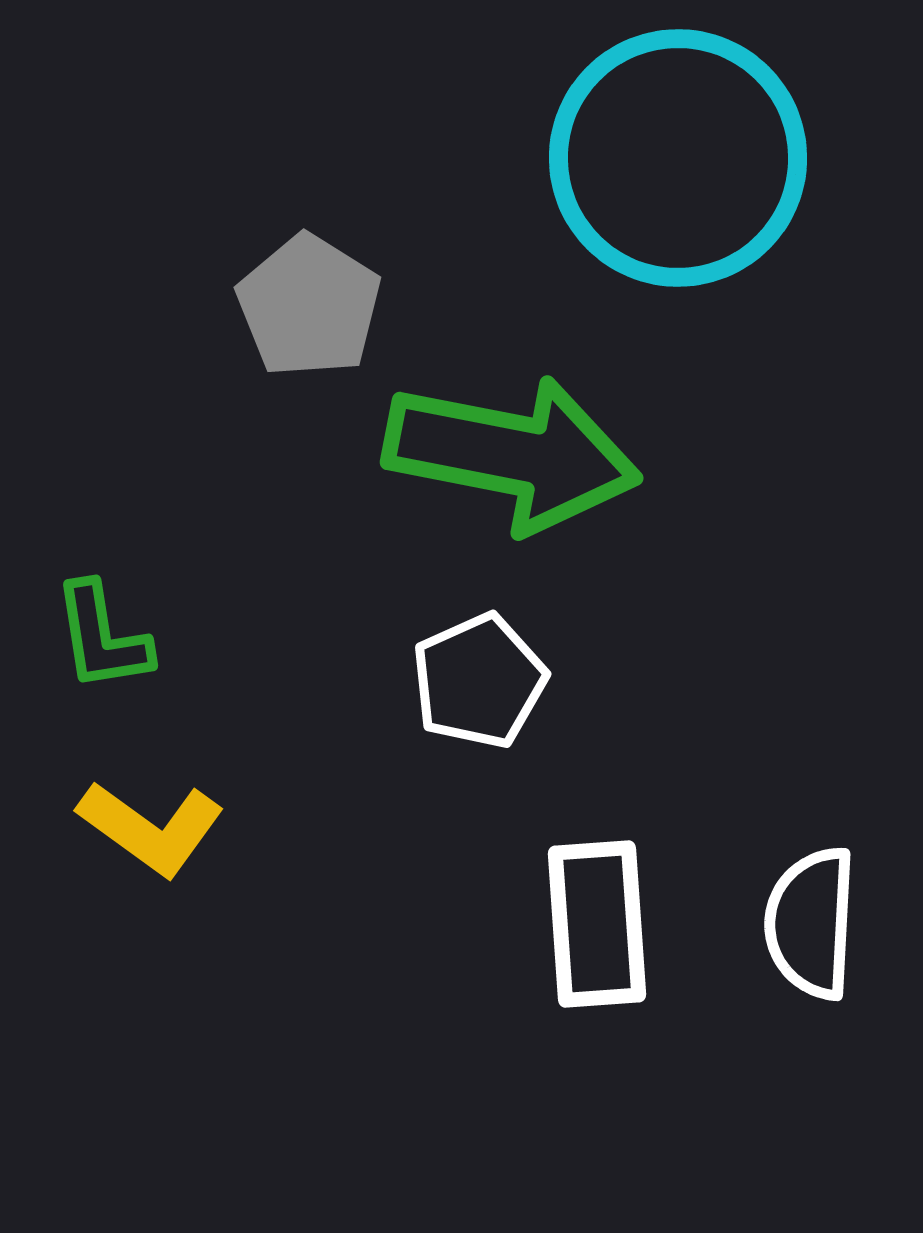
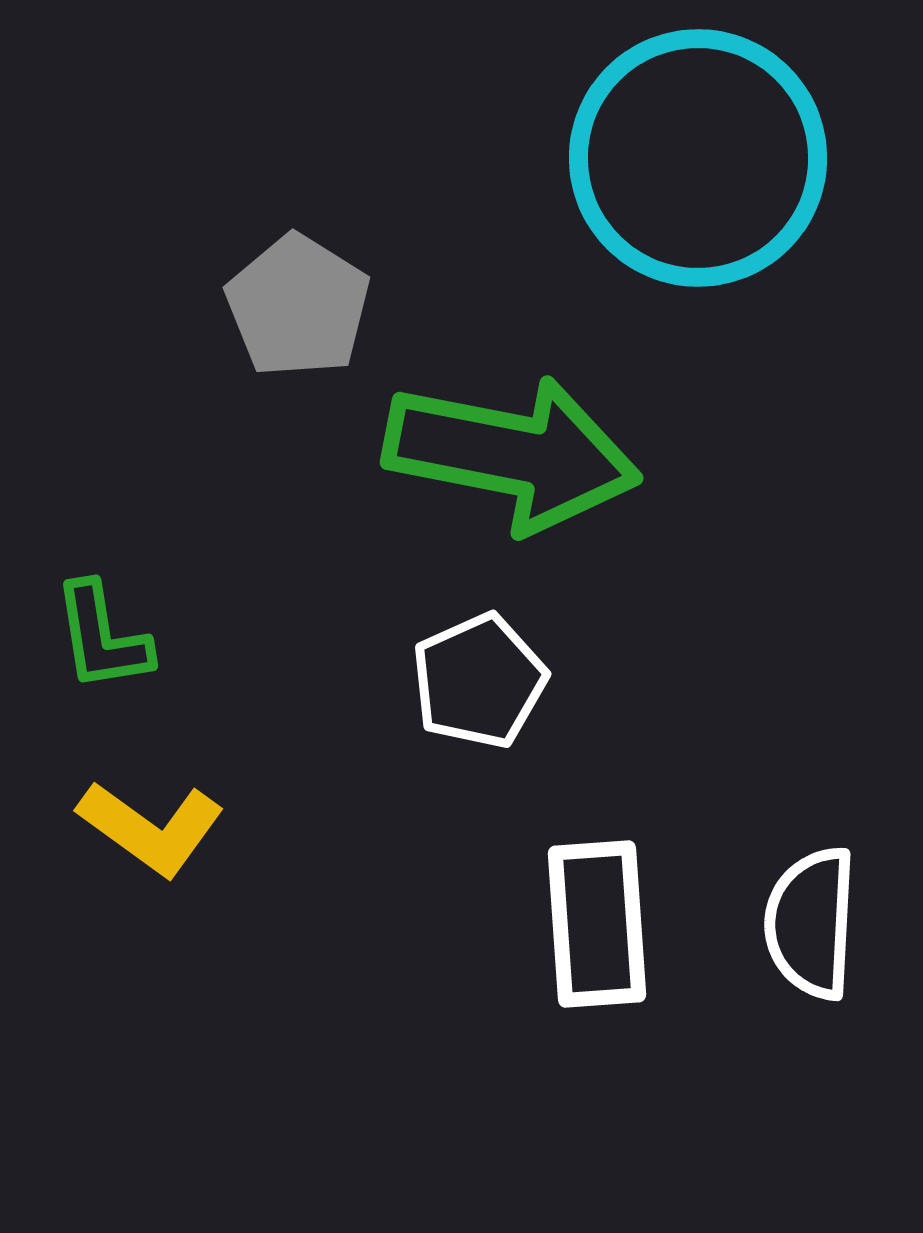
cyan circle: moved 20 px right
gray pentagon: moved 11 px left
